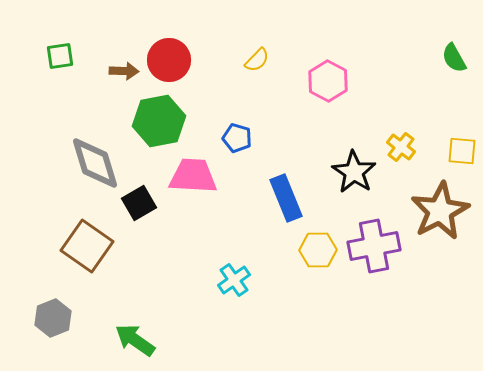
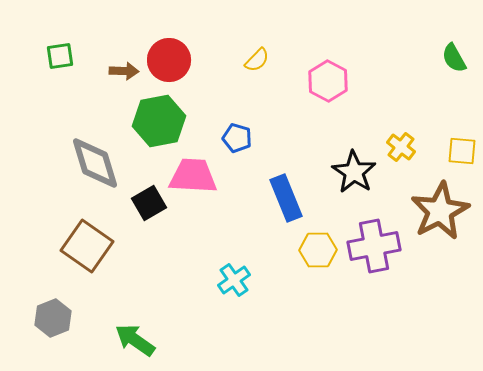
black square: moved 10 px right
